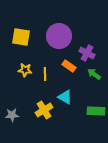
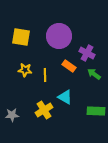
yellow line: moved 1 px down
